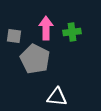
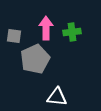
gray pentagon: rotated 20 degrees clockwise
